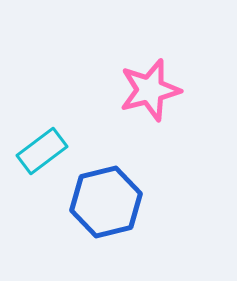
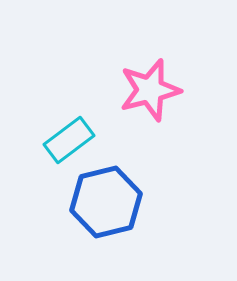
cyan rectangle: moved 27 px right, 11 px up
